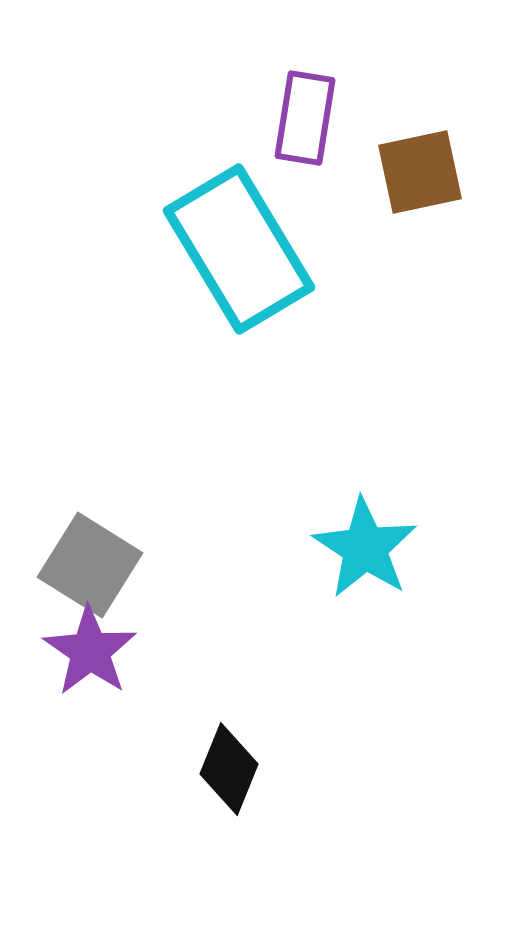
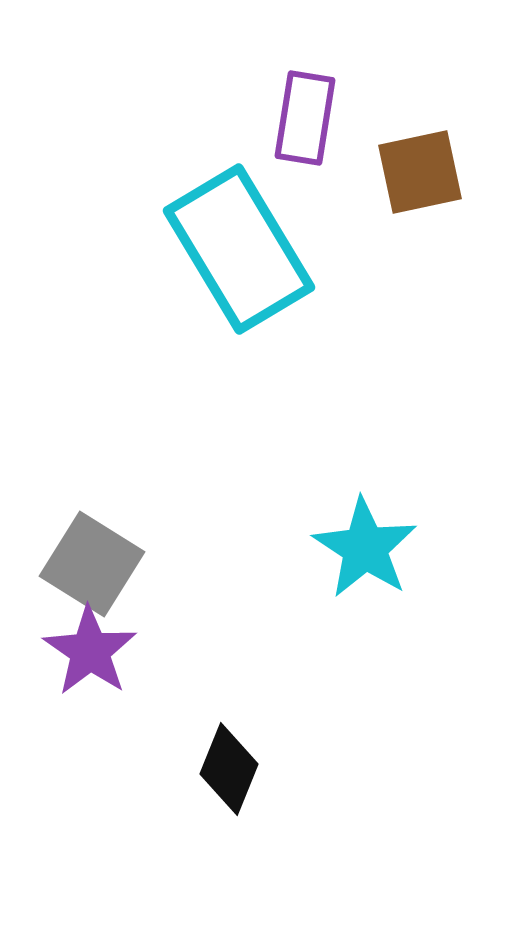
gray square: moved 2 px right, 1 px up
